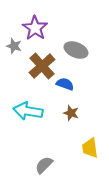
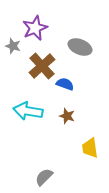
purple star: rotated 15 degrees clockwise
gray star: moved 1 px left
gray ellipse: moved 4 px right, 3 px up
brown star: moved 4 px left, 3 px down
gray semicircle: moved 12 px down
